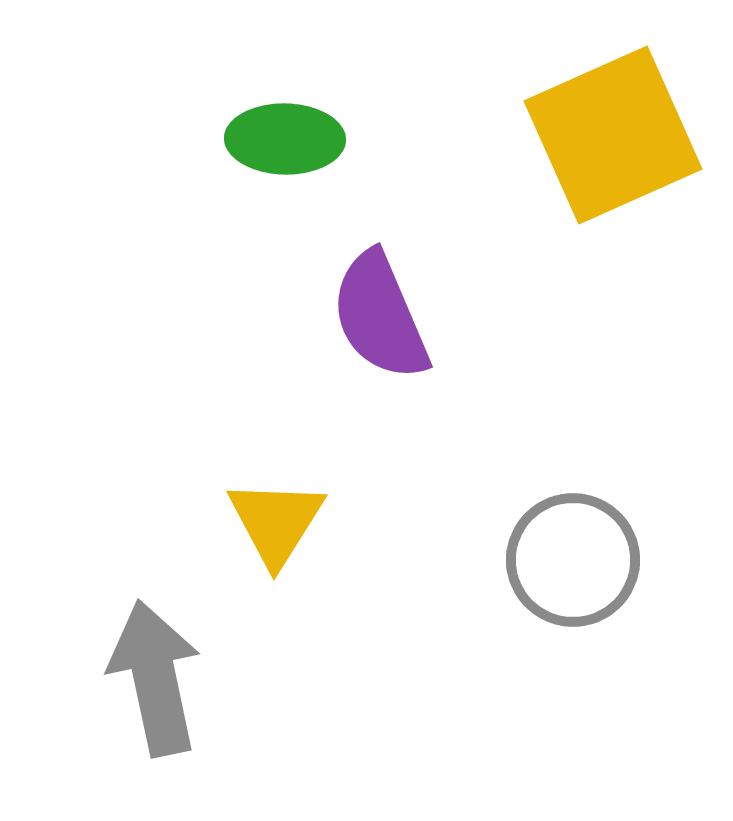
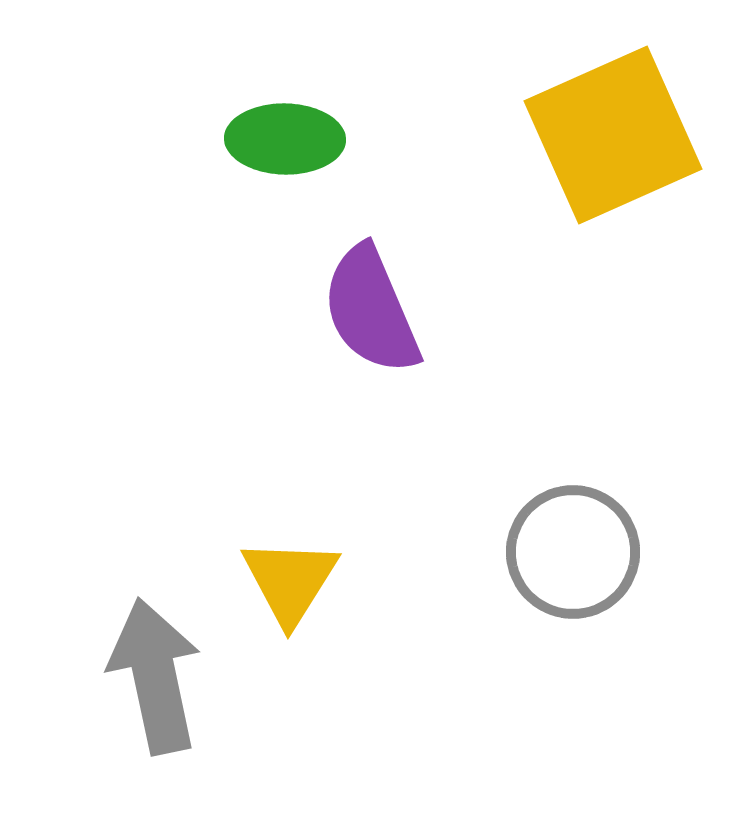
purple semicircle: moved 9 px left, 6 px up
yellow triangle: moved 14 px right, 59 px down
gray circle: moved 8 px up
gray arrow: moved 2 px up
